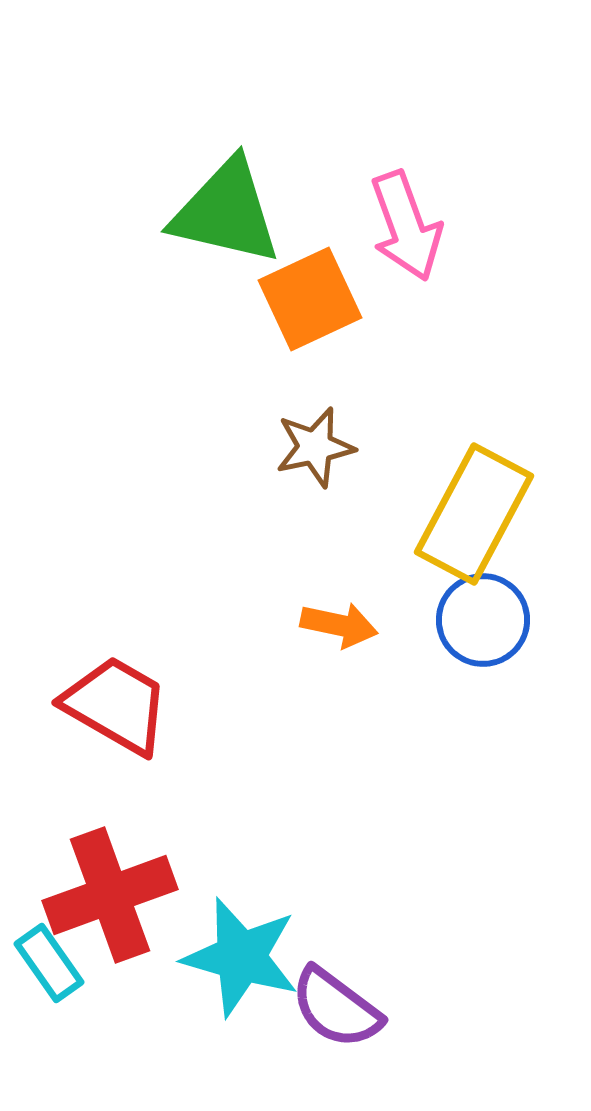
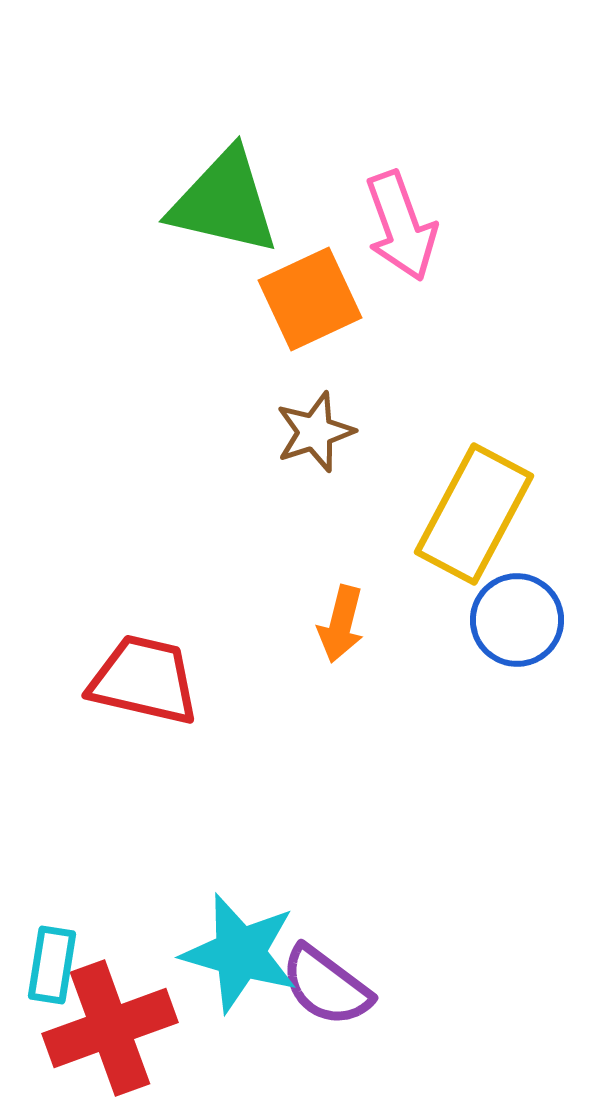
green triangle: moved 2 px left, 10 px up
pink arrow: moved 5 px left
brown star: moved 15 px up; rotated 6 degrees counterclockwise
blue circle: moved 34 px right
orange arrow: moved 2 px right, 1 px up; rotated 92 degrees clockwise
red trapezoid: moved 28 px right, 25 px up; rotated 17 degrees counterclockwise
red cross: moved 133 px down
cyan star: moved 1 px left, 4 px up
cyan rectangle: moved 3 px right, 2 px down; rotated 44 degrees clockwise
purple semicircle: moved 10 px left, 22 px up
